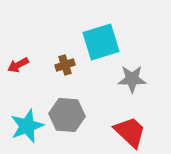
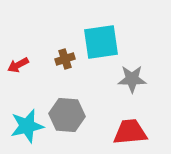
cyan square: rotated 9 degrees clockwise
brown cross: moved 6 px up
cyan star: rotated 8 degrees clockwise
red trapezoid: rotated 48 degrees counterclockwise
